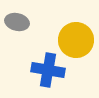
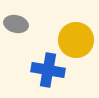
gray ellipse: moved 1 px left, 2 px down
